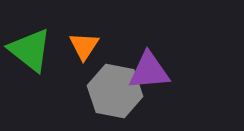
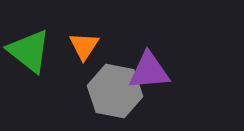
green triangle: moved 1 px left, 1 px down
